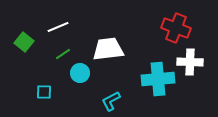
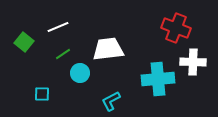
white cross: moved 3 px right
cyan square: moved 2 px left, 2 px down
